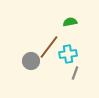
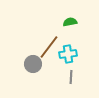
gray circle: moved 2 px right, 3 px down
gray line: moved 4 px left, 4 px down; rotated 16 degrees counterclockwise
